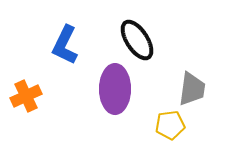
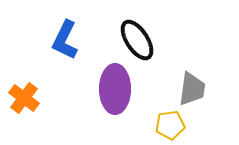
blue L-shape: moved 5 px up
orange cross: moved 2 px left, 2 px down; rotated 28 degrees counterclockwise
